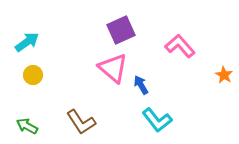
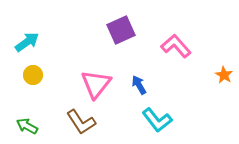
pink L-shape: moved 4 px left
pink triangle: moved 17 px left, 16 px down; rotated 28 degrees clockwise
blue arrow: moved 2 px left
